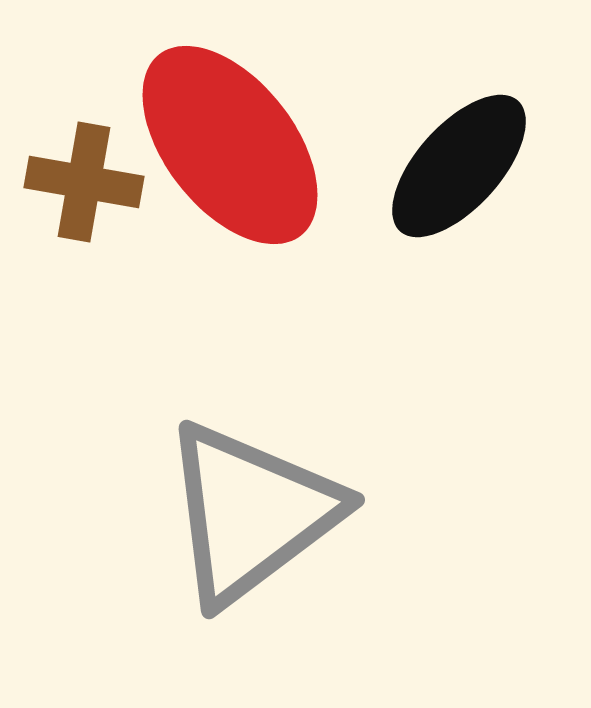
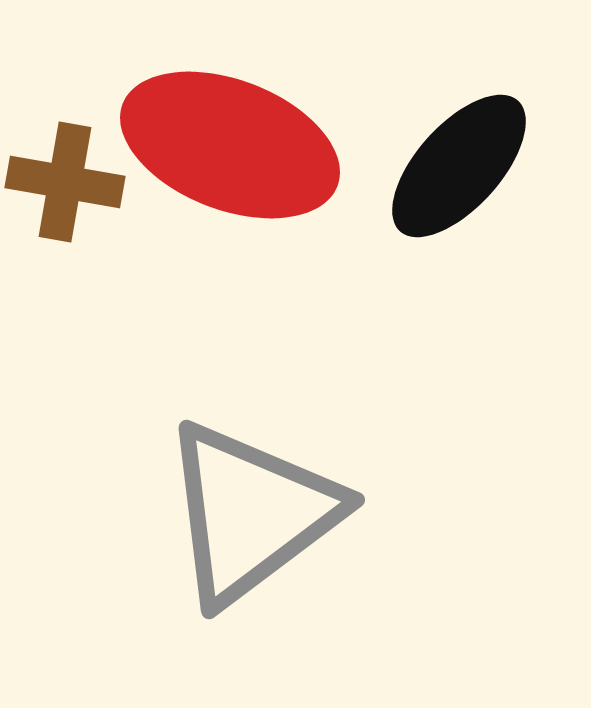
red ellipse: rotated 31 degrees counterclockwise
brown cross: moved 19 px left
